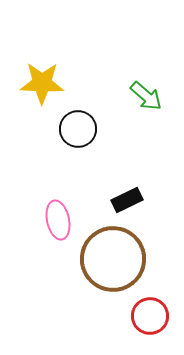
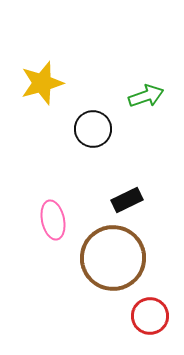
yellow star: rotated 18 degrees counterclockwise
green arrow: rotated 60 degrees counterclockwise
black circle: moved 15 px right
pink ellipse: moved 5 px left
brown circle: moved 1 px up
